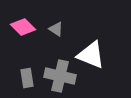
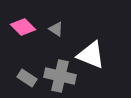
gray rectangle: rotated 48 degrees counterclockwise
